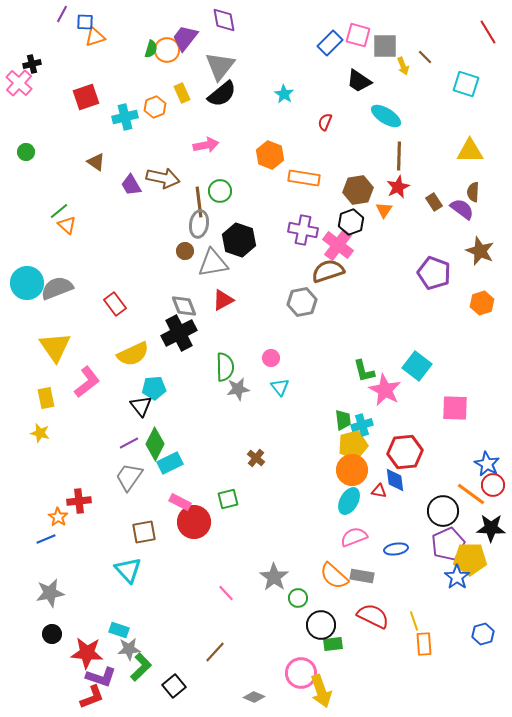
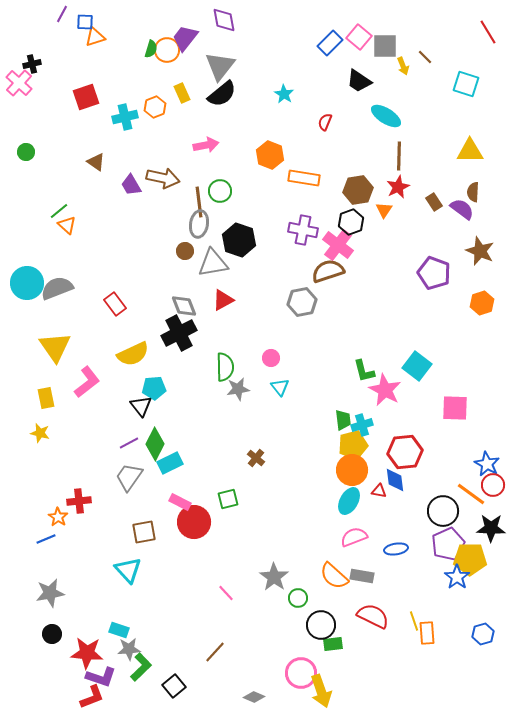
pink square at (358, 35): moved 1 px right, 2 px down; rotated 25 degrees clockwise
orange rectangle at (424, 644): moved 3 px right, 11 px up
